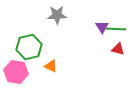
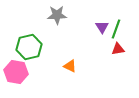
green line: rotated 72 degrees counterclockwise
red triangle: rotated 24 degrees counterclockwise
orange triangle: moved 19 px right
